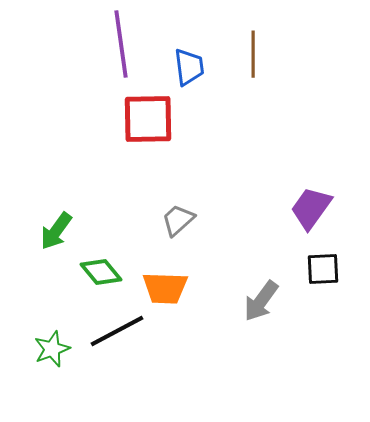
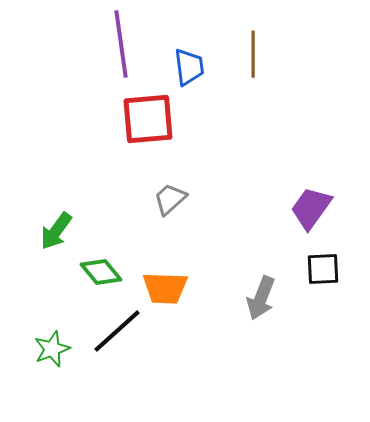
red square: rotated 4 degrees counterclockwise
gray trapezoid: moved 8 px left, 21 px up
gray arrow: moved 3 px up; rotated 15 degrees counterclockwise
black line: rotated 14 degrees counterclockwise
